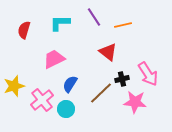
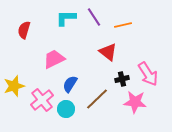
cyan L-shape: moved 6 px right, 5 px up
brown line: moved 4 px left, 6 px down
